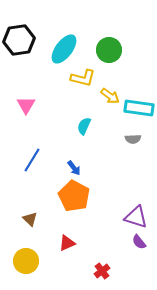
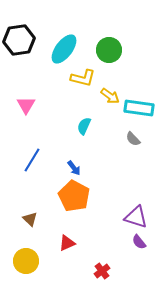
gray semicircle: rotated 49 degrees clockwise
